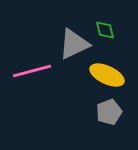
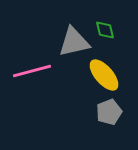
gray triangle: moved 2 px up; rotated 12 degrees clockwise
yellow ellipse: moved 3 px left; rotated 24 degrees clockwise
